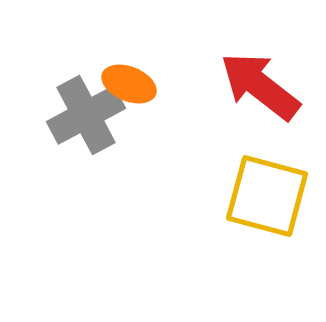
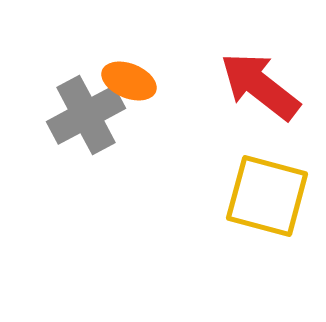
orange ellipse: moved 3 px up
